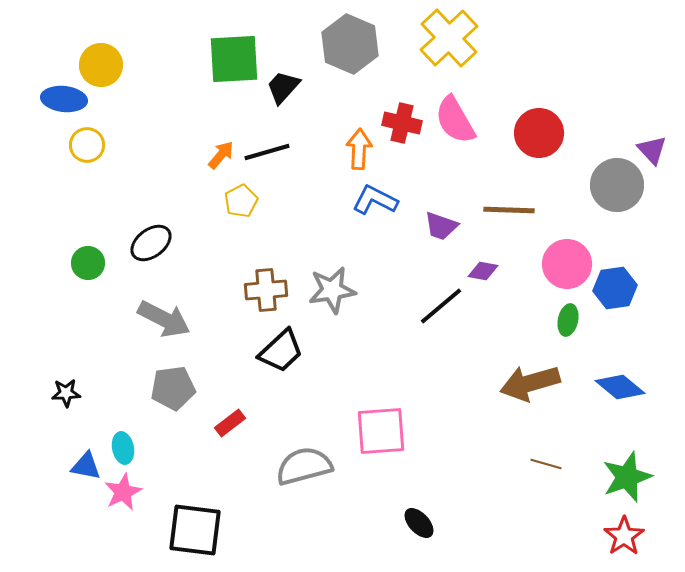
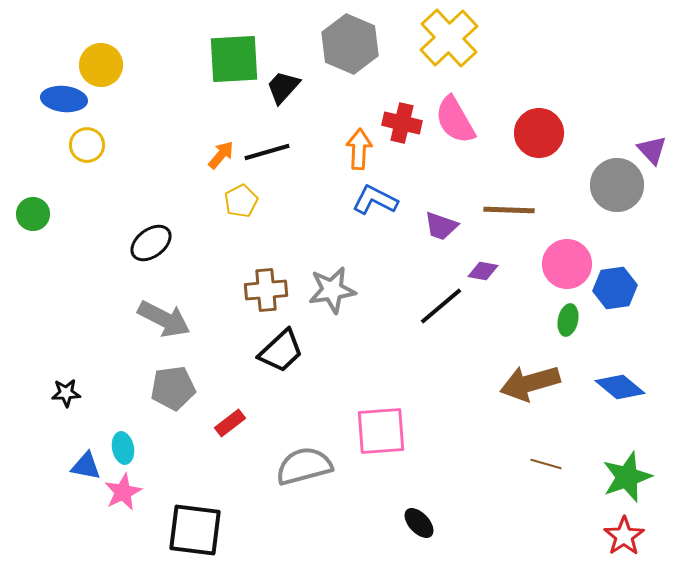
green circle at (88, 263): moved 55 px left, 49 px up
